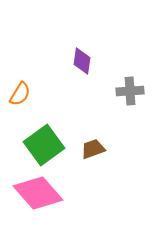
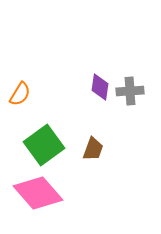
purple diamond: moved 18 px right, 26 px down
brown trapezoid: rotated 130 degrees clockwise
